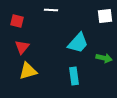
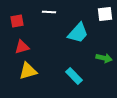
white line: moved 2 px left, 2 px down
white square: moved 2 px up
red square: rotated 24 degrees counterclockwise
cyan trapezoid: moved 10 px up
red triangle: rotated 35 degrees clockwise
cyan rectangle: rotated 36 degrees counterclockwise
